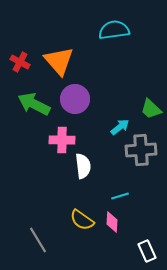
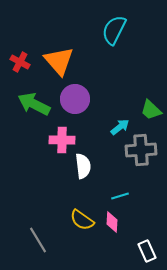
cyan semicircle: rotated 56 degrees counterclockwise
green trapezoid: moved 1 px down
